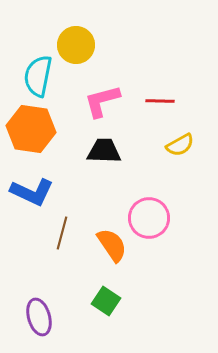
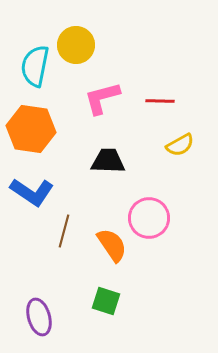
cyan semicircle: moved 3 px left, 10 px up
pink L-shape: moved 3 px up
black trapezoid: moved 4 px right, 10 px down
blue L-shape: rotated 9 degrees clockwise
brown line: moved 2 px right, 2 px up
green square: rotated 16 degrees counterclockwise
